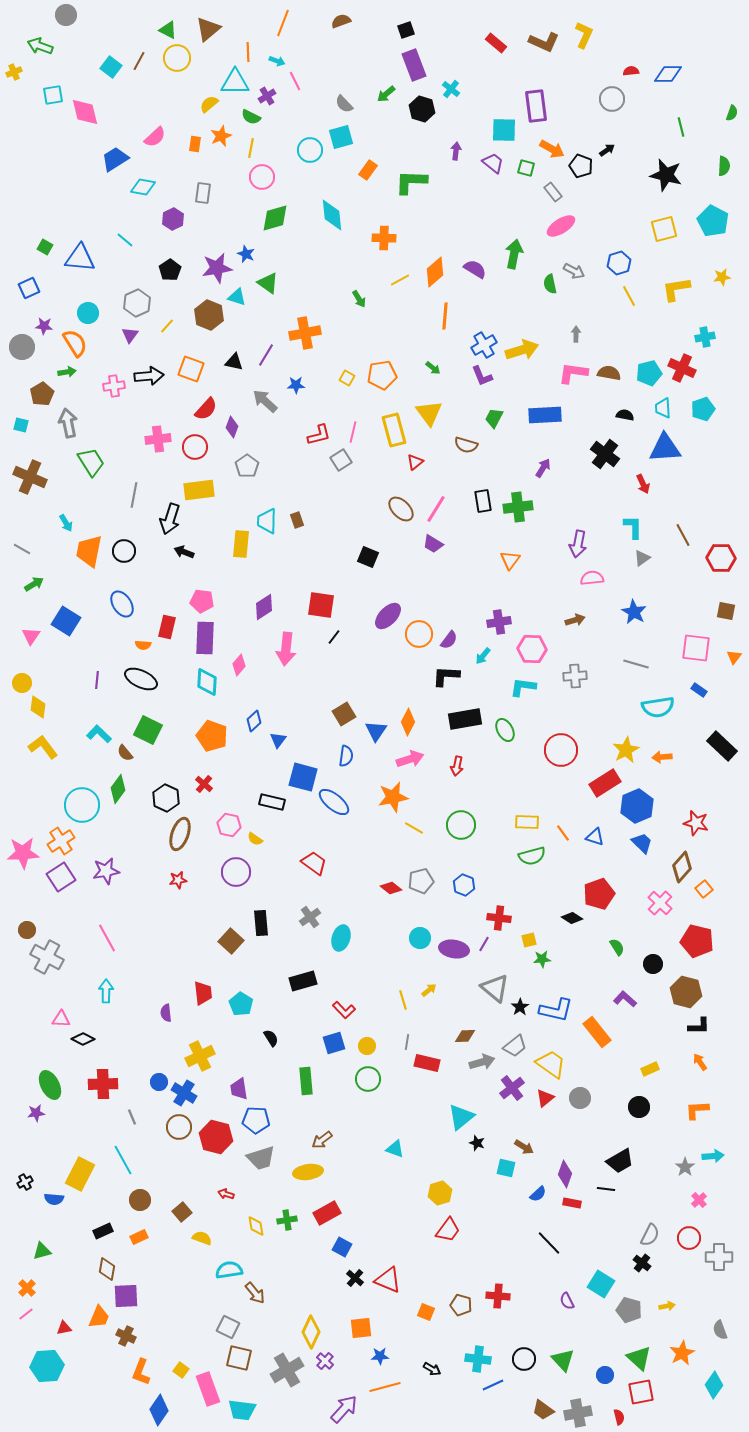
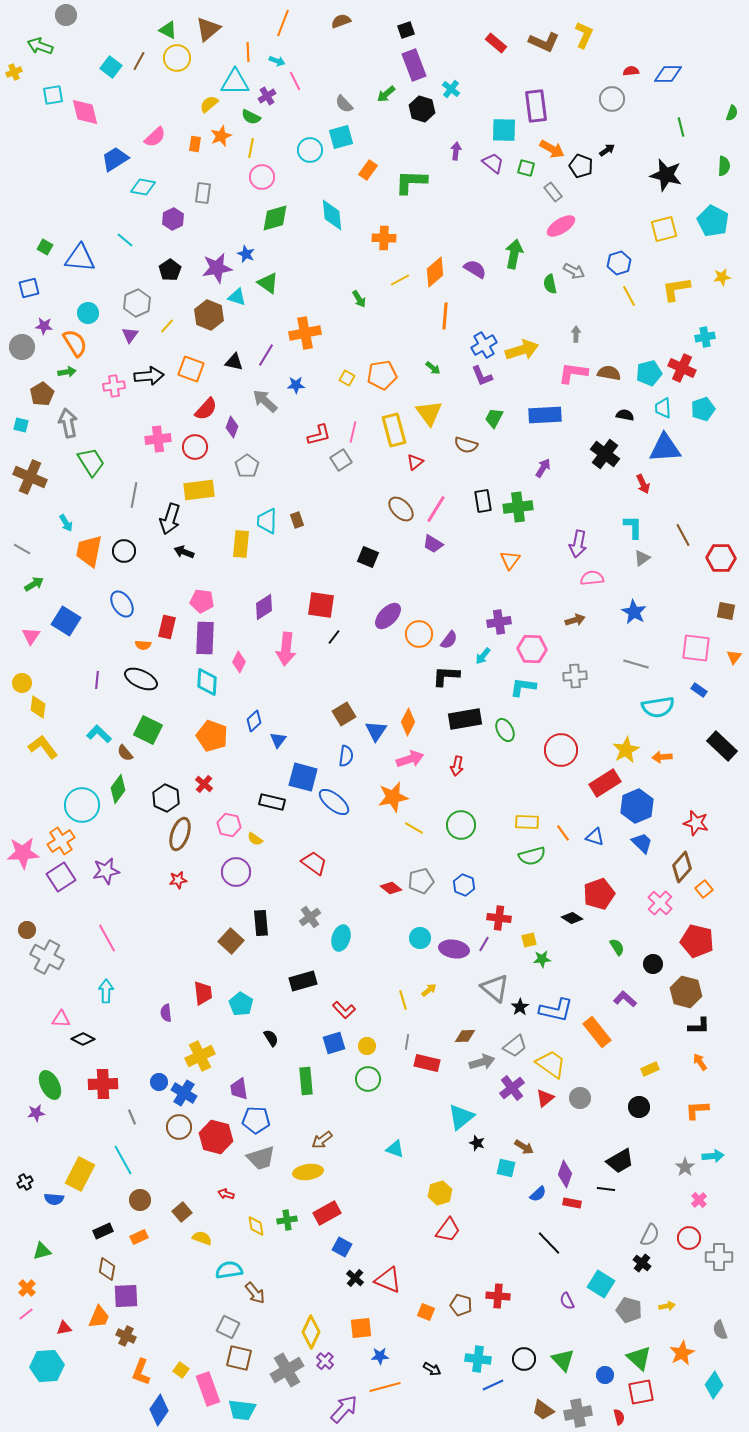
blue square at (29, 288): rotated 10 degrees clockwise
pink diamond at (239, 665): moved 3 px up; rotated 15 degrees counterclockwise
